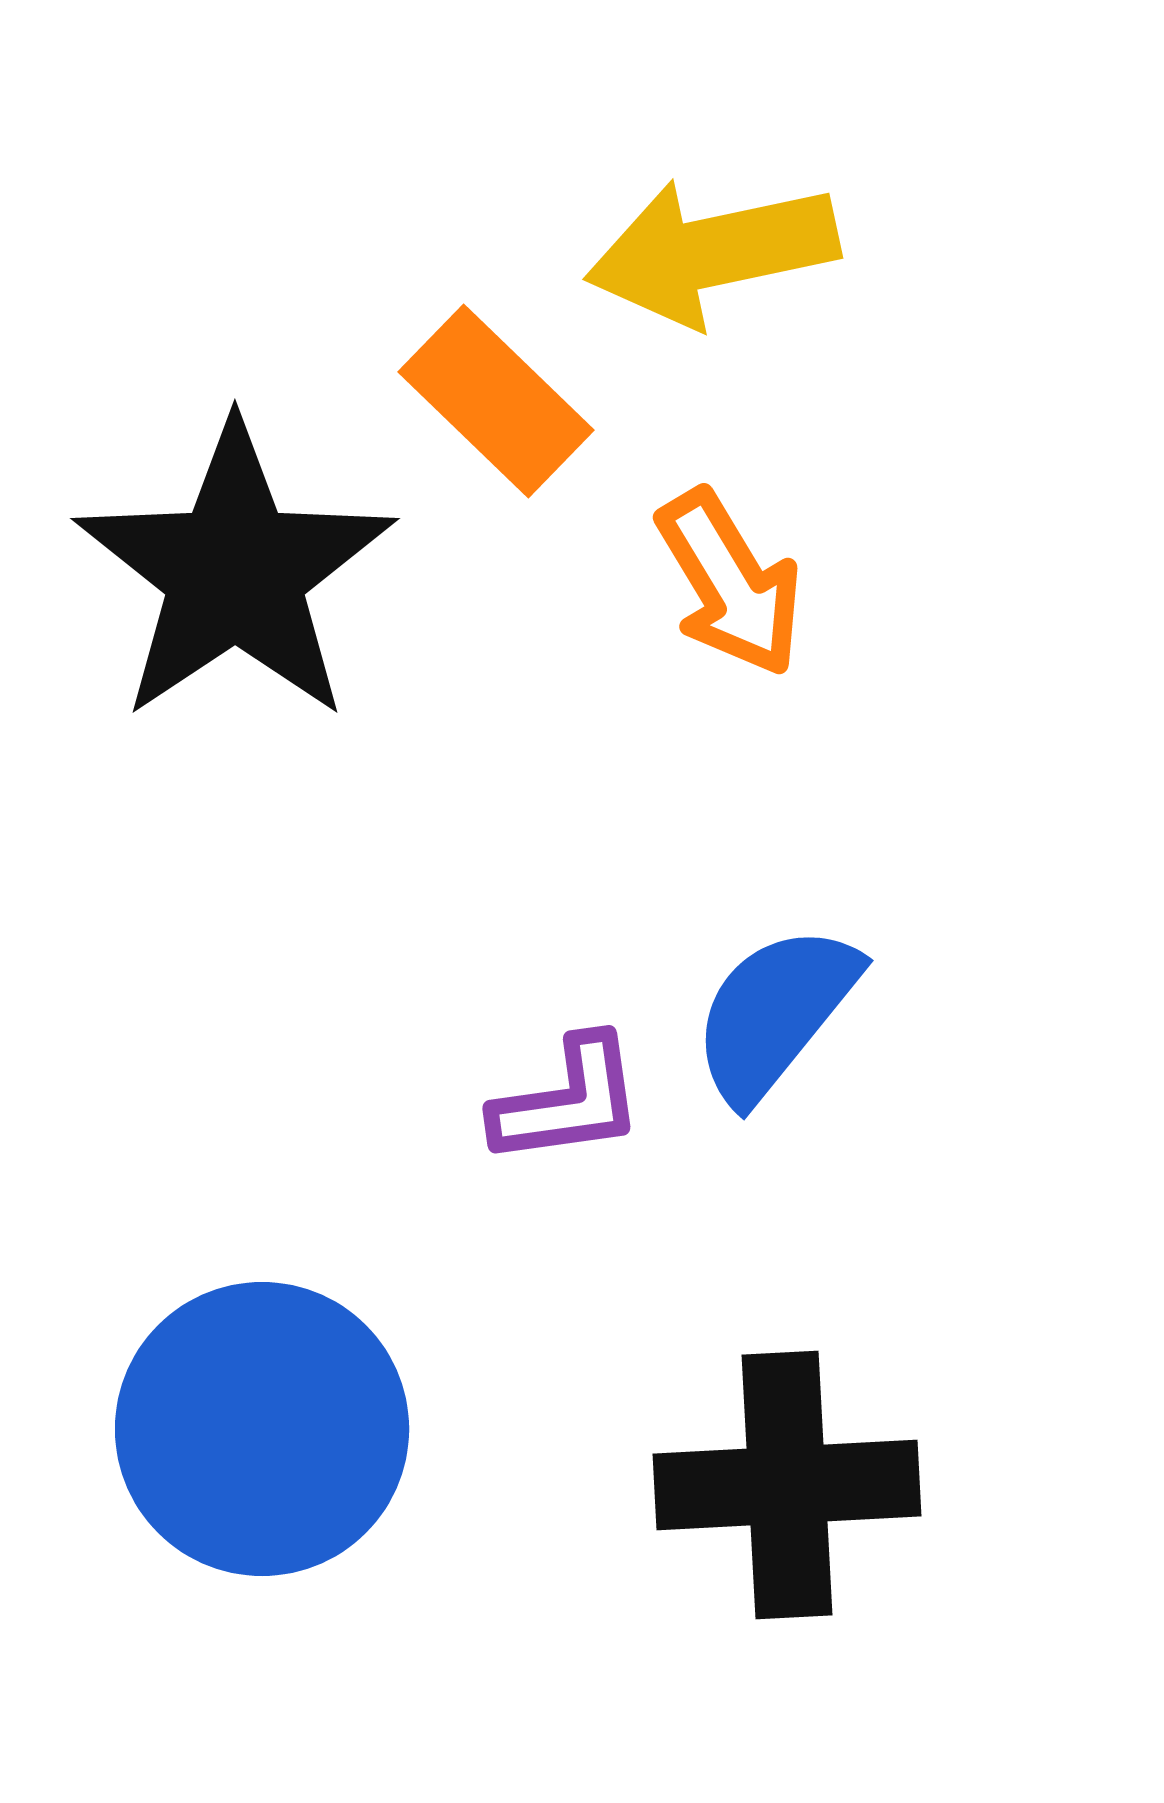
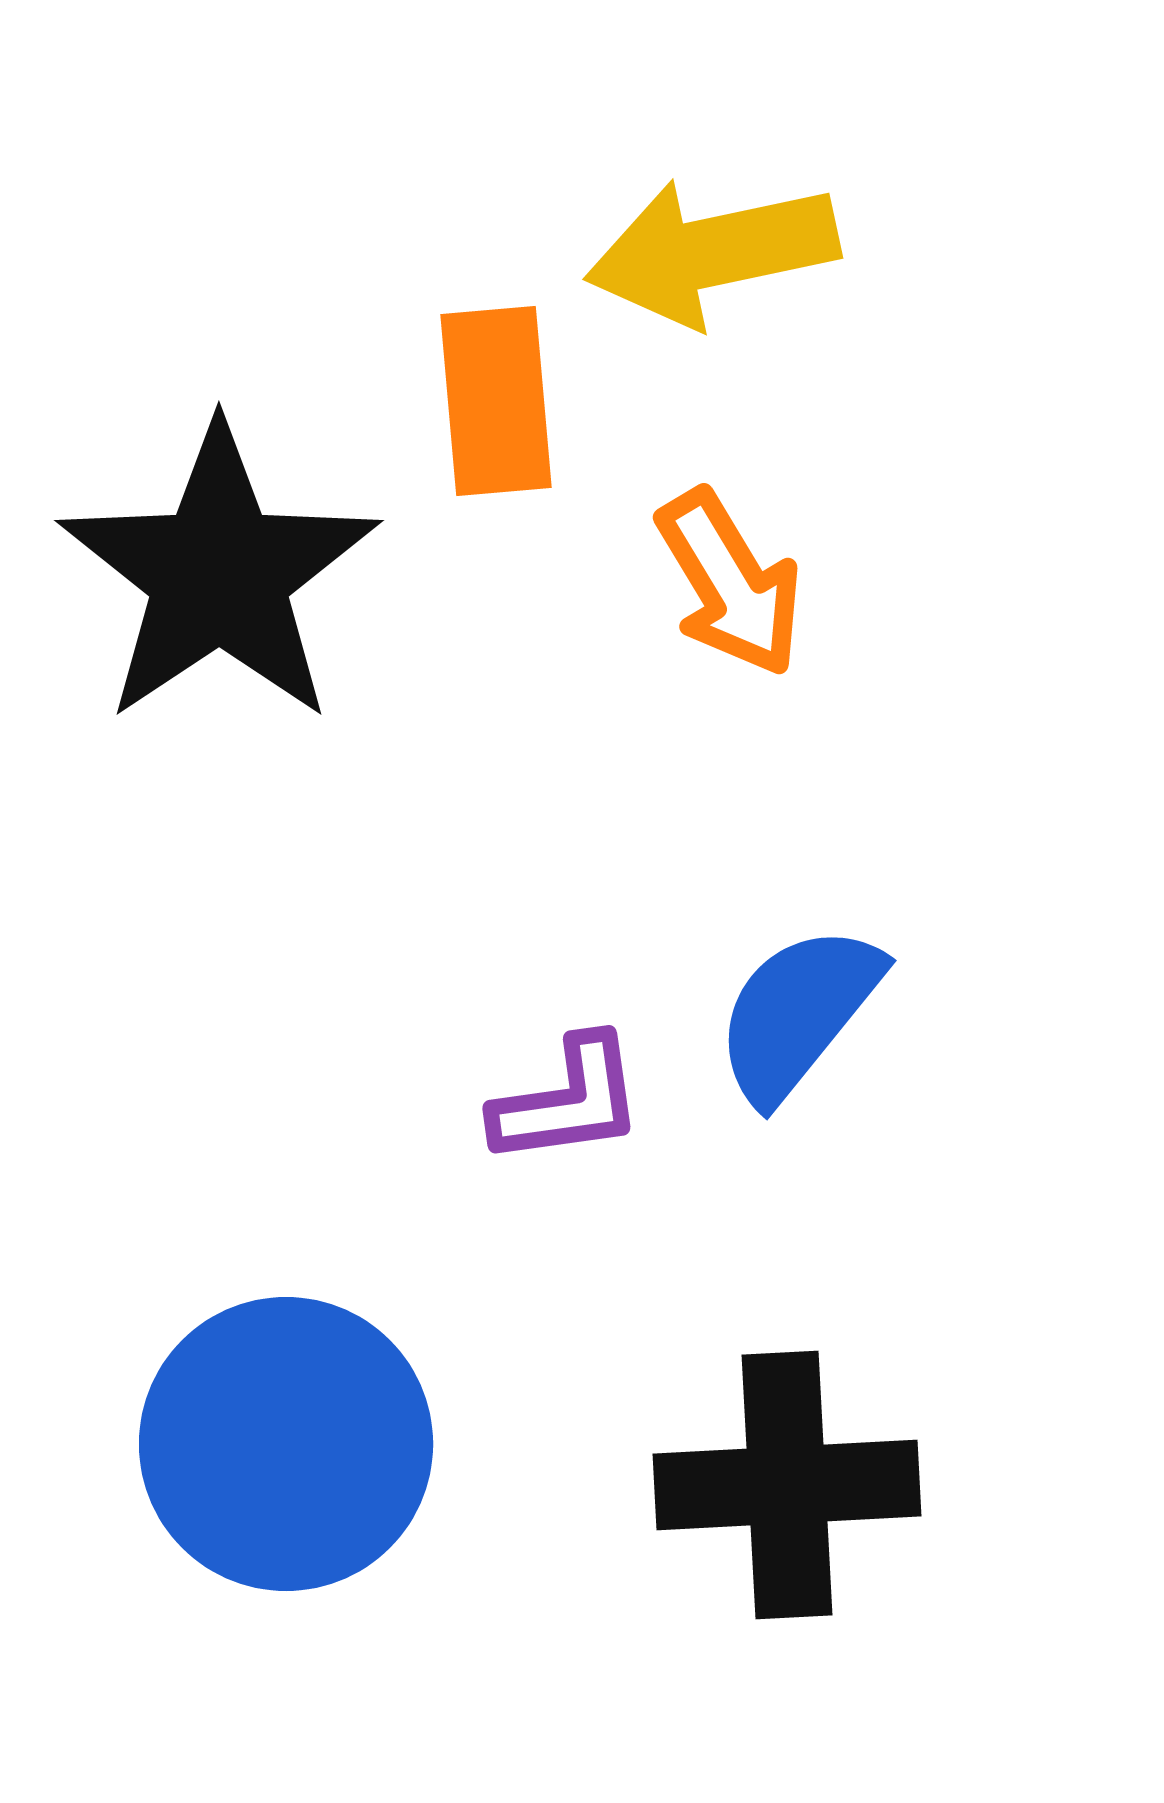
orange rectangle: rotated 41 degrees clockwise
black star: moved 16 px left, 2 px down
blue semicircle: moved 23 px right
blue circle: moved 24 px right, 15 px down
